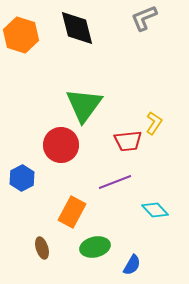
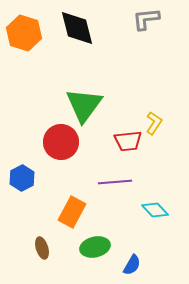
gray L-shape: moved 2 px right, 1 px down; rotated 16 degrees clockwise
orange hexagon: moved 3 px right, 2 px up
red circle: moved 3 px up
purple line: rotated 16 degrees clockwise
